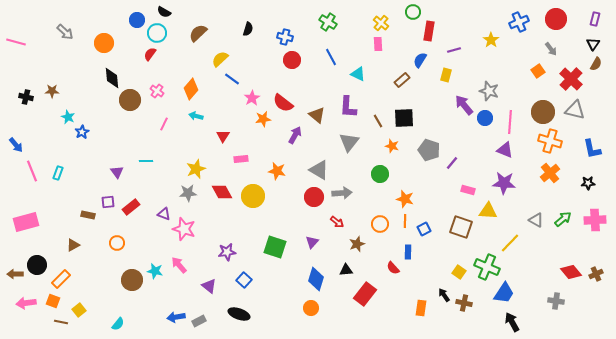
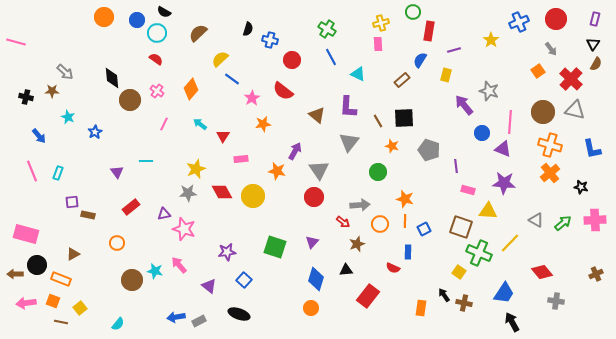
green cross at (328, 22): moved 1 px left, 7 px down
yellow cross at (381, 23): rotated 35 degrees clockwise
gray arrow at (65, 32): moved 40 px down
blue cross at (285, 37): moved 15 px left, 3 px down
orange circle at (104, 43): moved 26 px up
red semicircle at (150, 54): moved 6 px right, 5 px down; rotated 88 degrees clockwise
red semicircle at (283, 103): moved 12 px up
cyan arrow at (196, 116): moved 4 px right, 8 px down; rotated 24 degrees clockwise
blue circle at (485, 118): moved 3 px left, 15 px down
orange star at (263, 119): moved 5 px down
blue star at (82, 132): moved 13 px right
purple arrow at (295, 135): moved 16 px down
orange cross at (550, 141): moved 4 px down
blue arrow at (16, 145): moved 23 px right, 9 px up
purple triangle at (505, 150): moved 2 px left, 1 px up
purple line at (452, 163): moved 4 px right, 3 px down; rotated 48 degrees counterclockwise
gray triangle at (319, 170): rotated 25 degrees clockwise
green circle at (380, 174): moved 2 px left, 2 px up
black star at (588, 183): moved 7 px left, 4 px down; rotated 16 degrees clockwise
gray arrow at (342, 193): moved 18 px right, 12 px down
purple square at (108, 202): moved 36 px left
purple triangle at (164, 214): rotated 32 degrees counterclockwise
green arrow at (563, 219): moved 4 px down
pink rectangle at (26, 222): moved 12 px down; rotated 30 degrees clockwise
red arrow at (337, 222): moved 6 px right
brown triangle at (73, 245): moved 9 px down
green cross at (487, 267): moved 8 px left, 14 px up
red semicircle at (393, 268): rotated 24 degrees counterclockwise
red diamond at (571, 272): moved 29 px left
orange rectangle at (61, 279): rotated 66 degrees clockwise
red rectangle at (365, 294): moved 3 px right, 2 px down
yellow square at (79, 310): moved 1 px right, 2 px up
